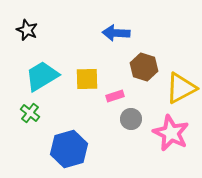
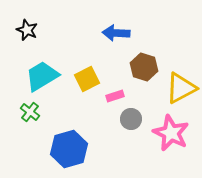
yellow square: rotated 25 degrees counterclockwise
green cross: moved 1 px up
